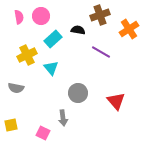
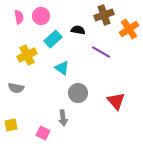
brown cross: moved 4 px right
cyan triangle: moved 11 px right; rotated 14 degrees counterclockwise
